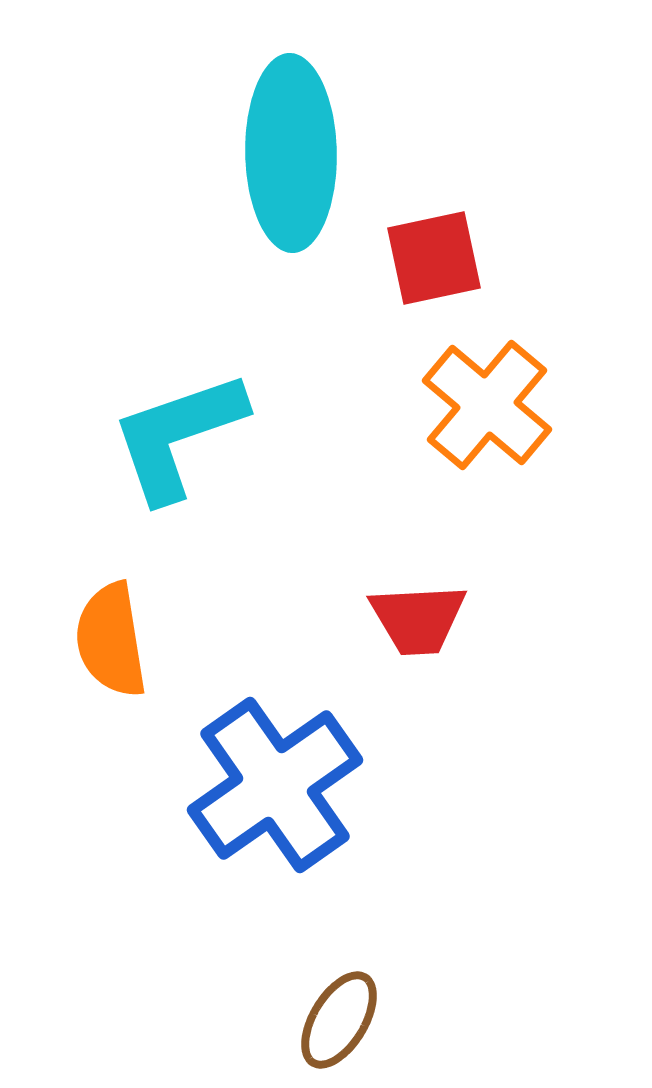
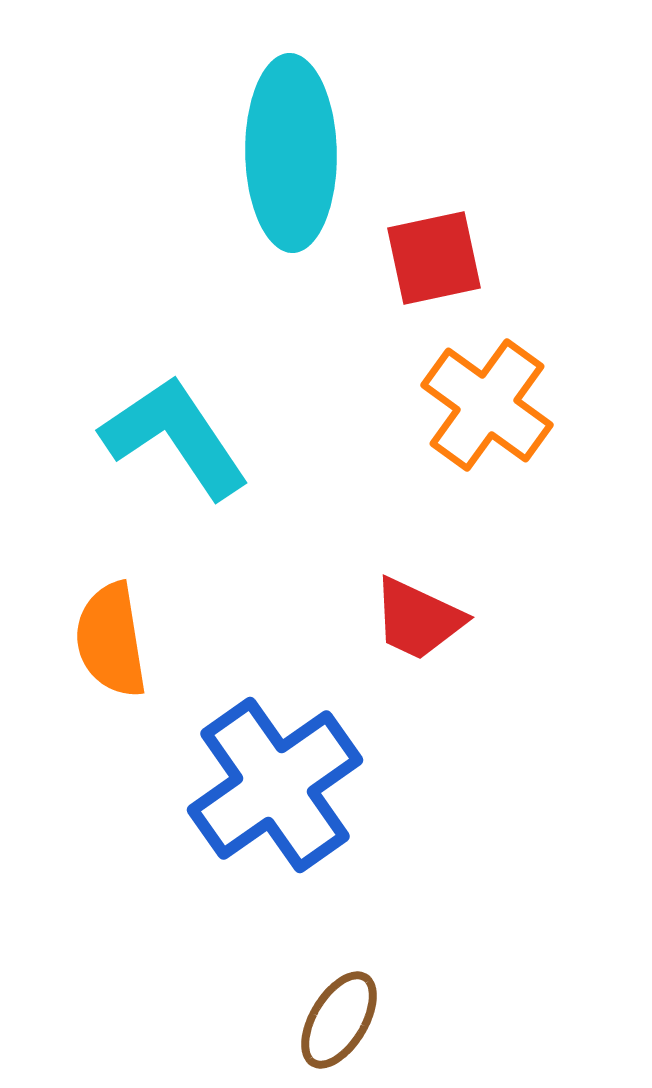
orange cross: rotated 4 degrees counterclockwise
cyan L-shape: moved 3 px left, 1 px down; rotated 75 degrees clockwise
red trapezoid: rotated 28 degrees clockwise
